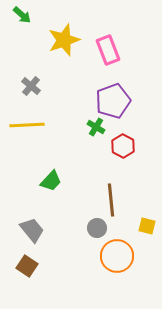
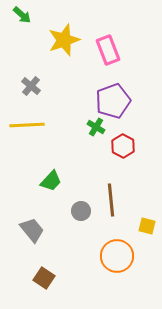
gray circle: moved 16 px left, 17 px up
brown square: moved 17 px right, 12 px down
